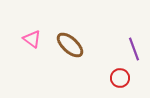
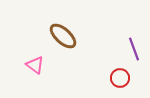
pink triangle: moved 3 px right, 26 px down
brown ellipse: moved 7 px left, 9 px up
